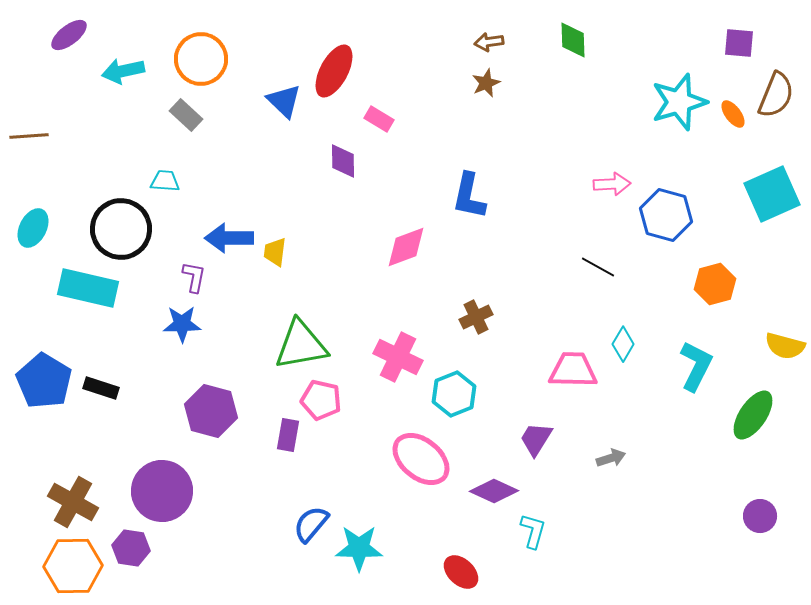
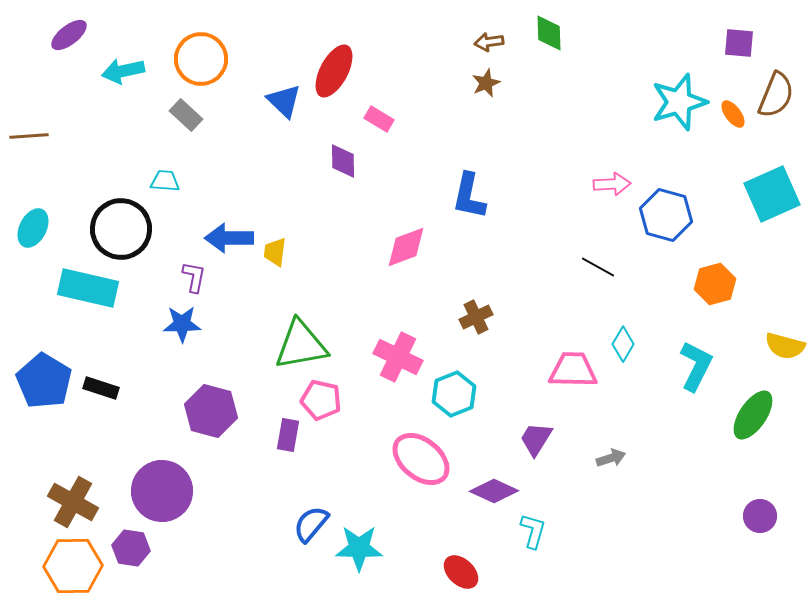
green diamond at (573, 40): moved 24 px left, 7 px up
